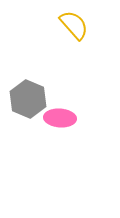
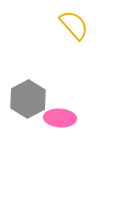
gray hexagon: rotated 9 degrees clockwise
